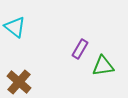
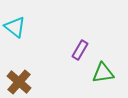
purple rectangle: moved 1 px down
green triangle: moved 7 px down
